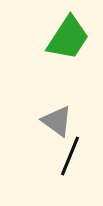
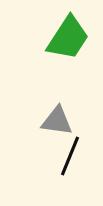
gray triangle: rotated 28 degrees counterclockwise
